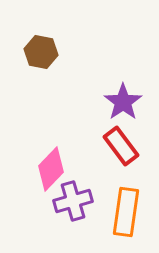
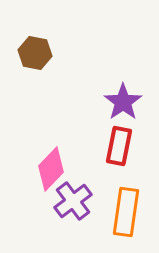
brown hexagon: moved 6 px left, 1 px down
red rectangle: moved 2 px left; rotated 48 degrees clockwise
purple cross: rotated 21 degrees counterclockwise
